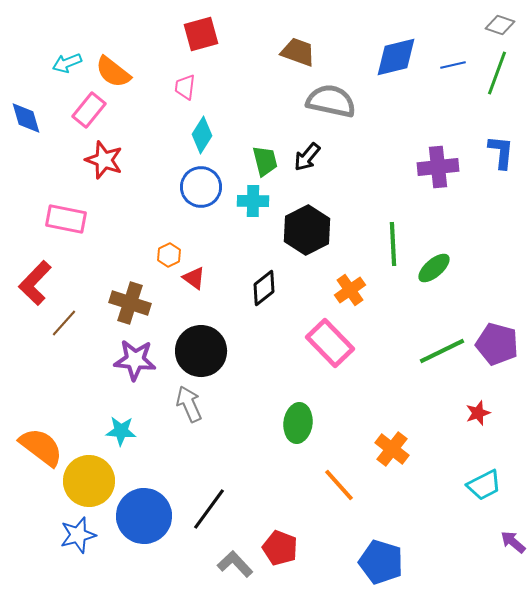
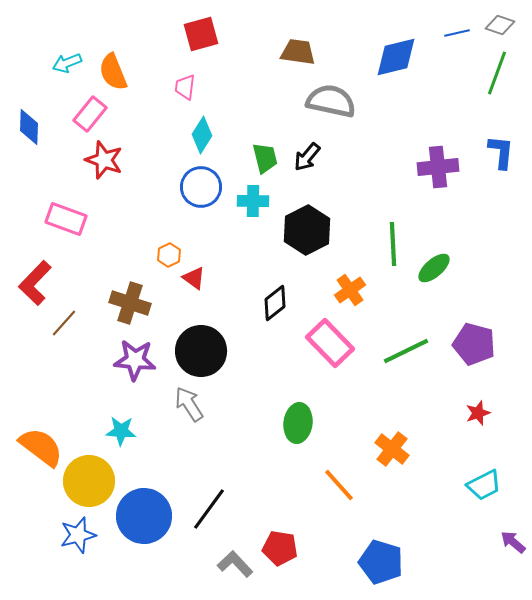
brown trapezoid at (298, 52): rotated 12 degrees counterclockwise
blue line at (453, 65): moved 4 px right, 32 px up
orange semicircle at (113, 72): rotated 30 degrees clockwise
pink rectangle at (89, 110): moved 1 px right, 4 px down
blue diamond at (26, 118): moved 3 px right, 9 px down; rotated 18 degrees clockwise
green trapezoid at (265, 161): moved 3 px up
pink rectangle at (66, 219): rotated 9 degrees clockwise
black diamond at (264, 288): moved 11 px right, 15 px down
purple pentagon at (497, 344): moved 23 px left
green line at (442, 351): moved 36 px left
gray arrow at (189, 404): rotated 9 degrees counterclockwise
red pentagon at (280, 548): rotated 12 degrees counterclockwise
